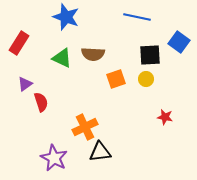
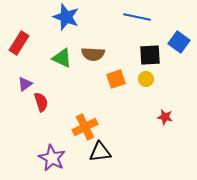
purple star: moved 2 px left
